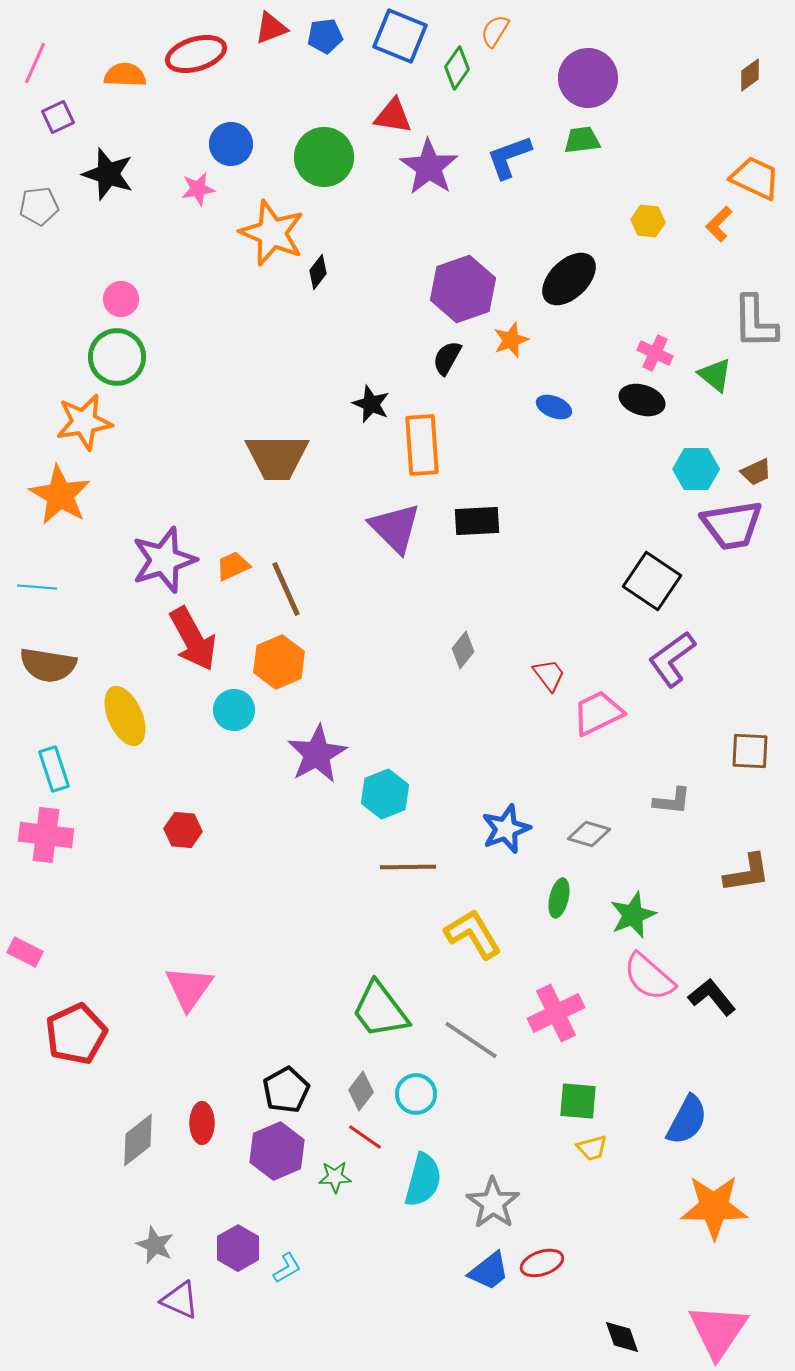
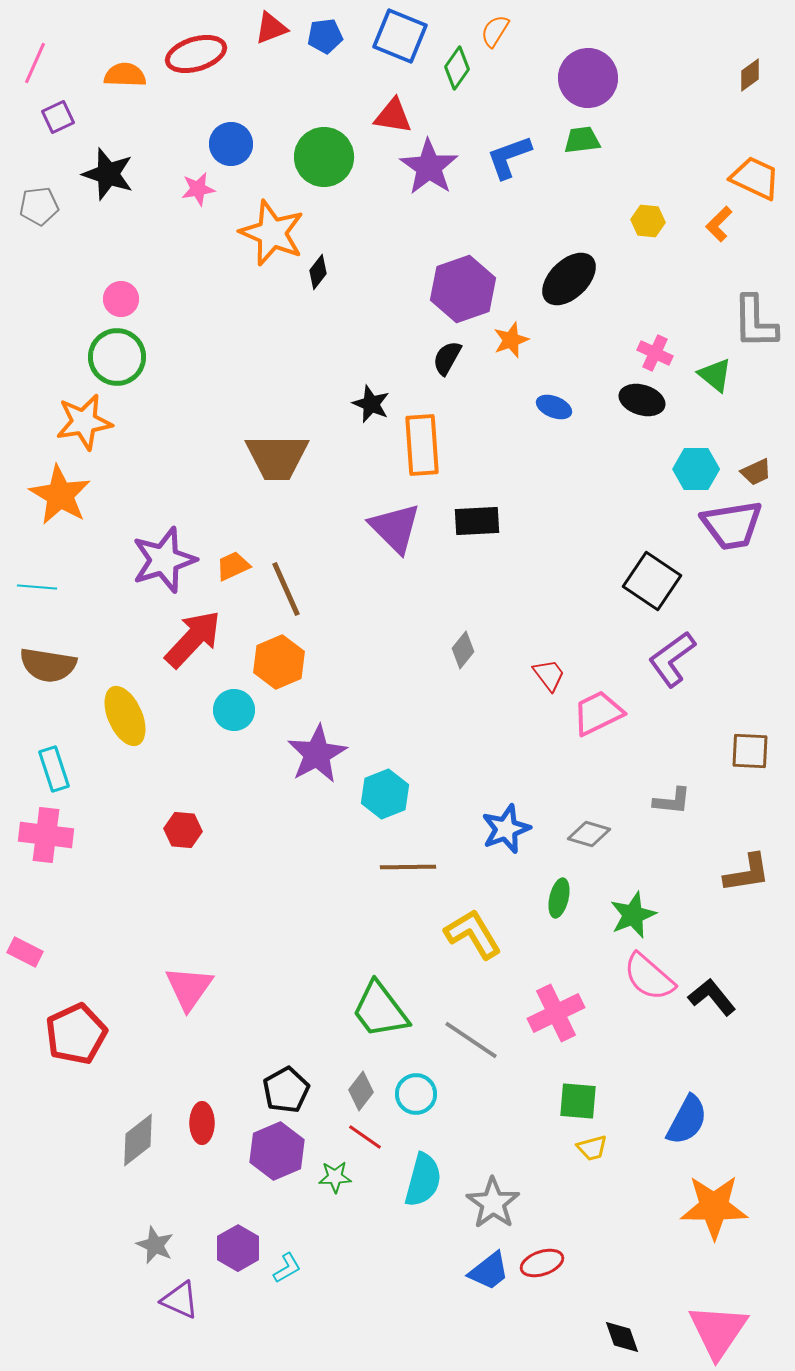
red arrow at (193, 639): rotated 108 degrees counterclockwise
